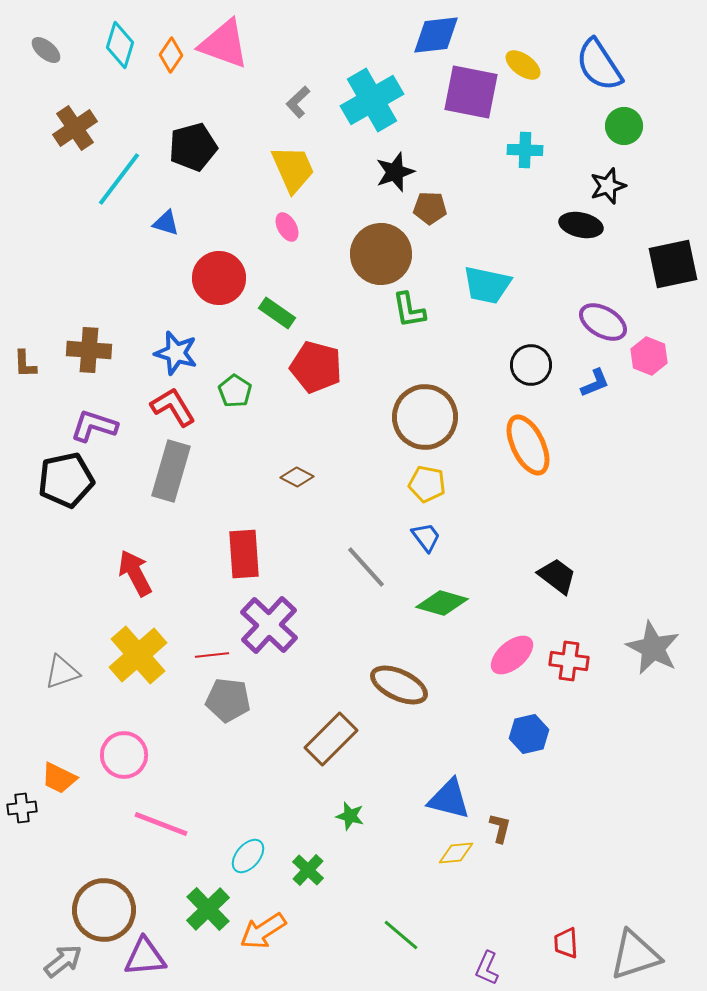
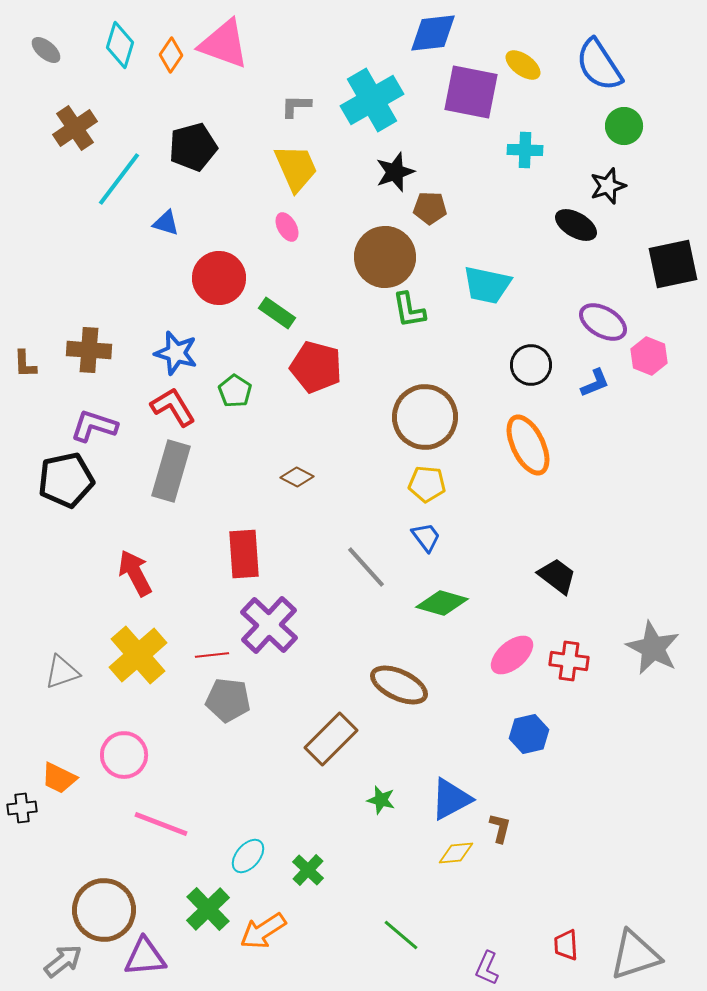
blue diamond at (436, 35): moved 3 px left, 2 px up
gray L-shape at (298, 102): moved 2 px left, 4 px down; rotated 44 degrees clockwise
yellow trapezoid at (293, 169): moved 3 px right, 1 px up
black ellipse at (581, 225): moved 5 px left; rotated 18 degrees clockwise
brown circle at (381, 254): moved 4 px right, 3 px down
yellow pentagon at (427, 484): rotated 6 degrees counterclockwise
blue triangle at (449, 799): moved 2 px right; rotated 42 degrees counterclockwise
green star at (350, 816): moved 31 px right, 16 px up
red trapezoid at (566, 943): moved 2 px down
